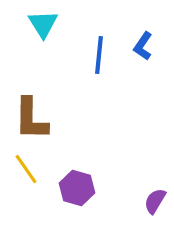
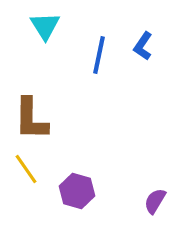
cyan triangle: moved 2 px right, 2 px down
blue line: rotated 6 degrees clockwise
purple hexagon: moved 3 px down
